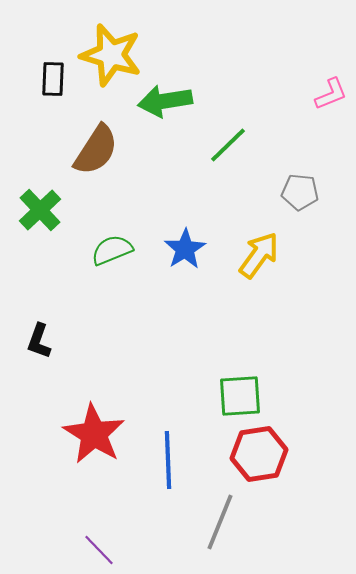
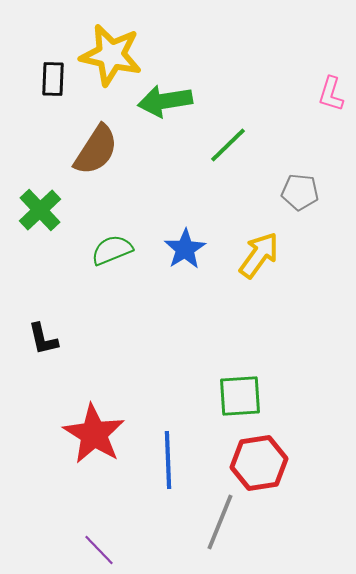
yellow star: rotated 4 degrees counterclockwise
pink L-shape: rotated 129 degrees clockwise
black L-shape: moved 4 px right, 2 px up; rotated 33 degrees counterclockwise
red hexagon: moved 9 px down
